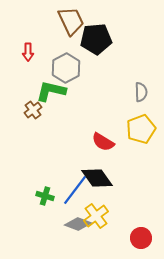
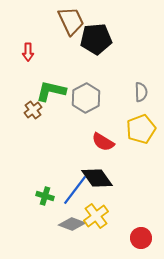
gray hexagon: moved 20 px right, 30 px down
gray diamond: moved 6 px left
